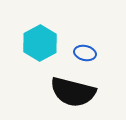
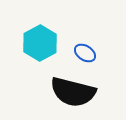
blue ellipse: rotated 20 degrees clockwise
